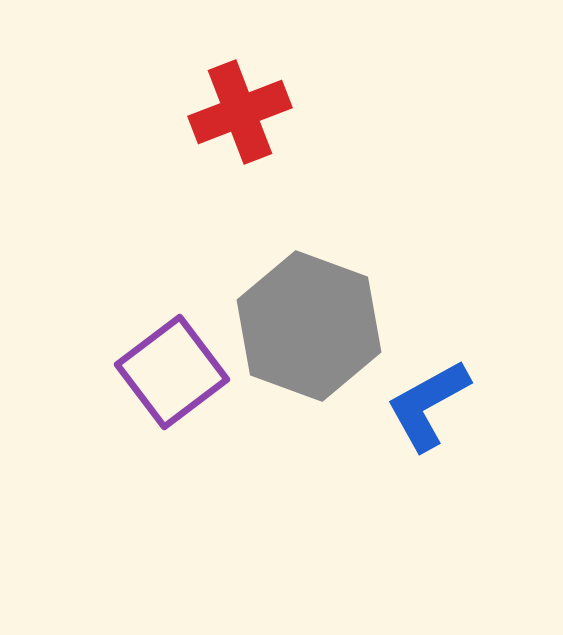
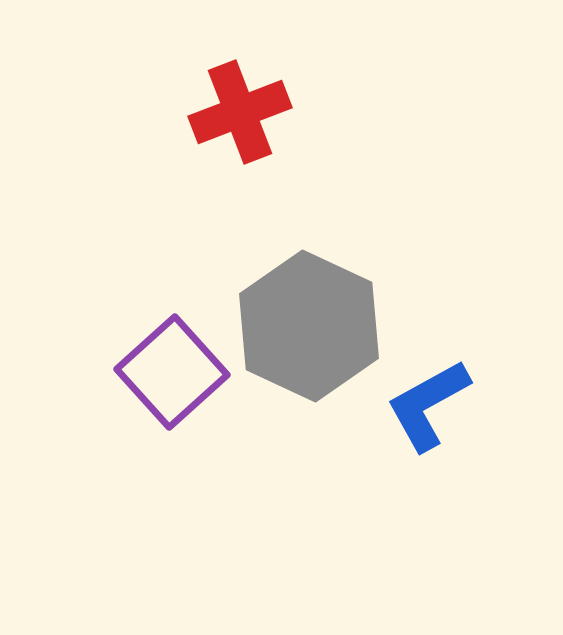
gray hexagon: rotated 5 degrees clockwise
purple square: rotated 5 degrees counterclockwise
